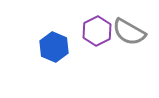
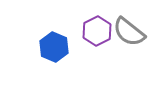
gray semicircle: rotated 8 degrees clockwise
